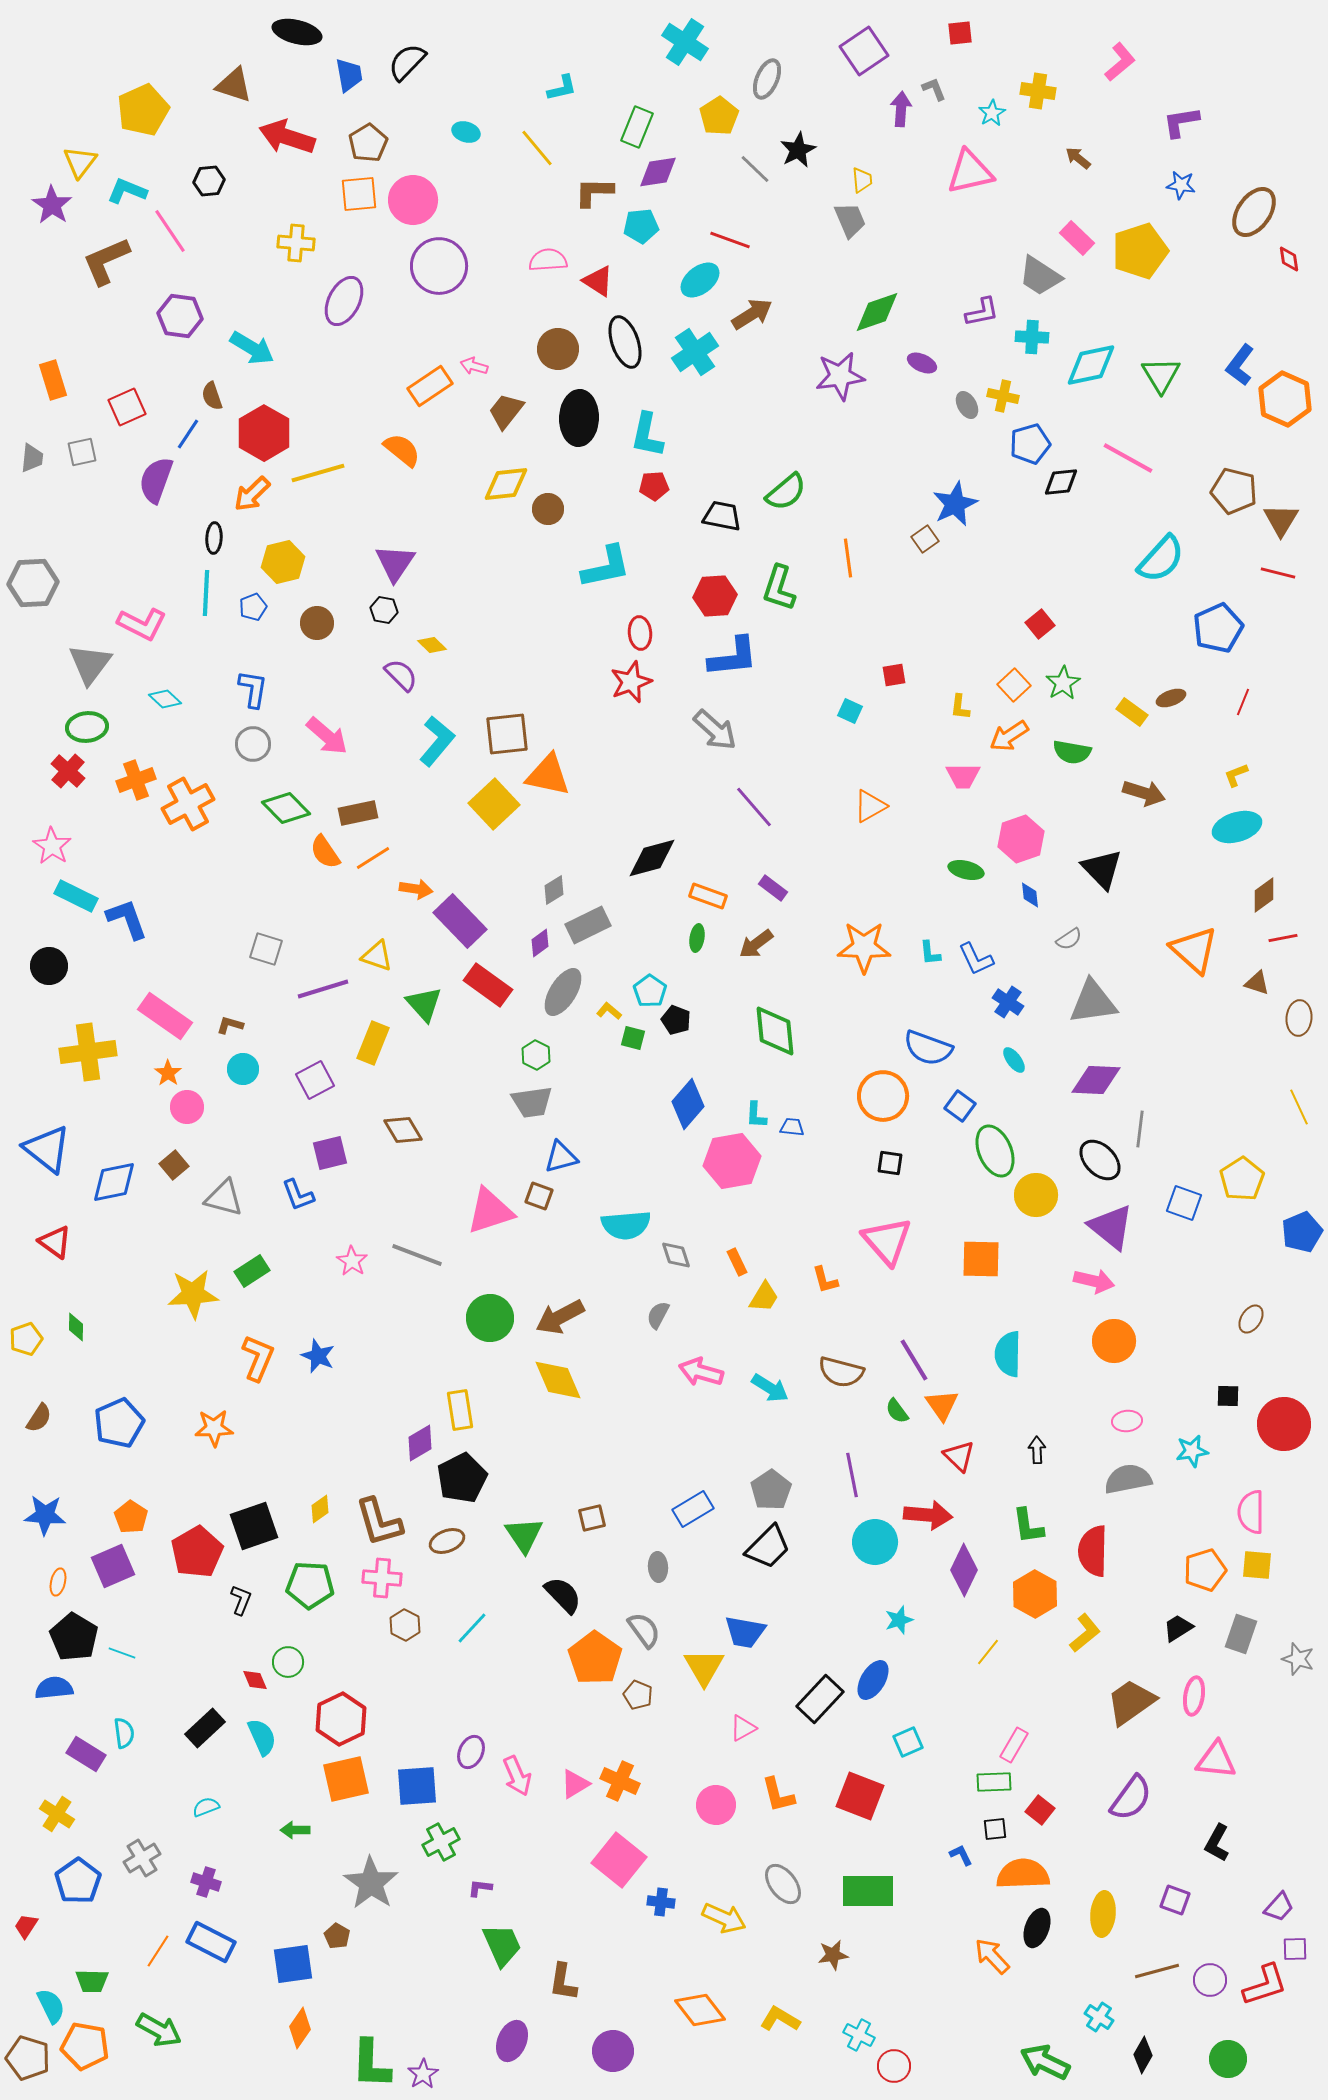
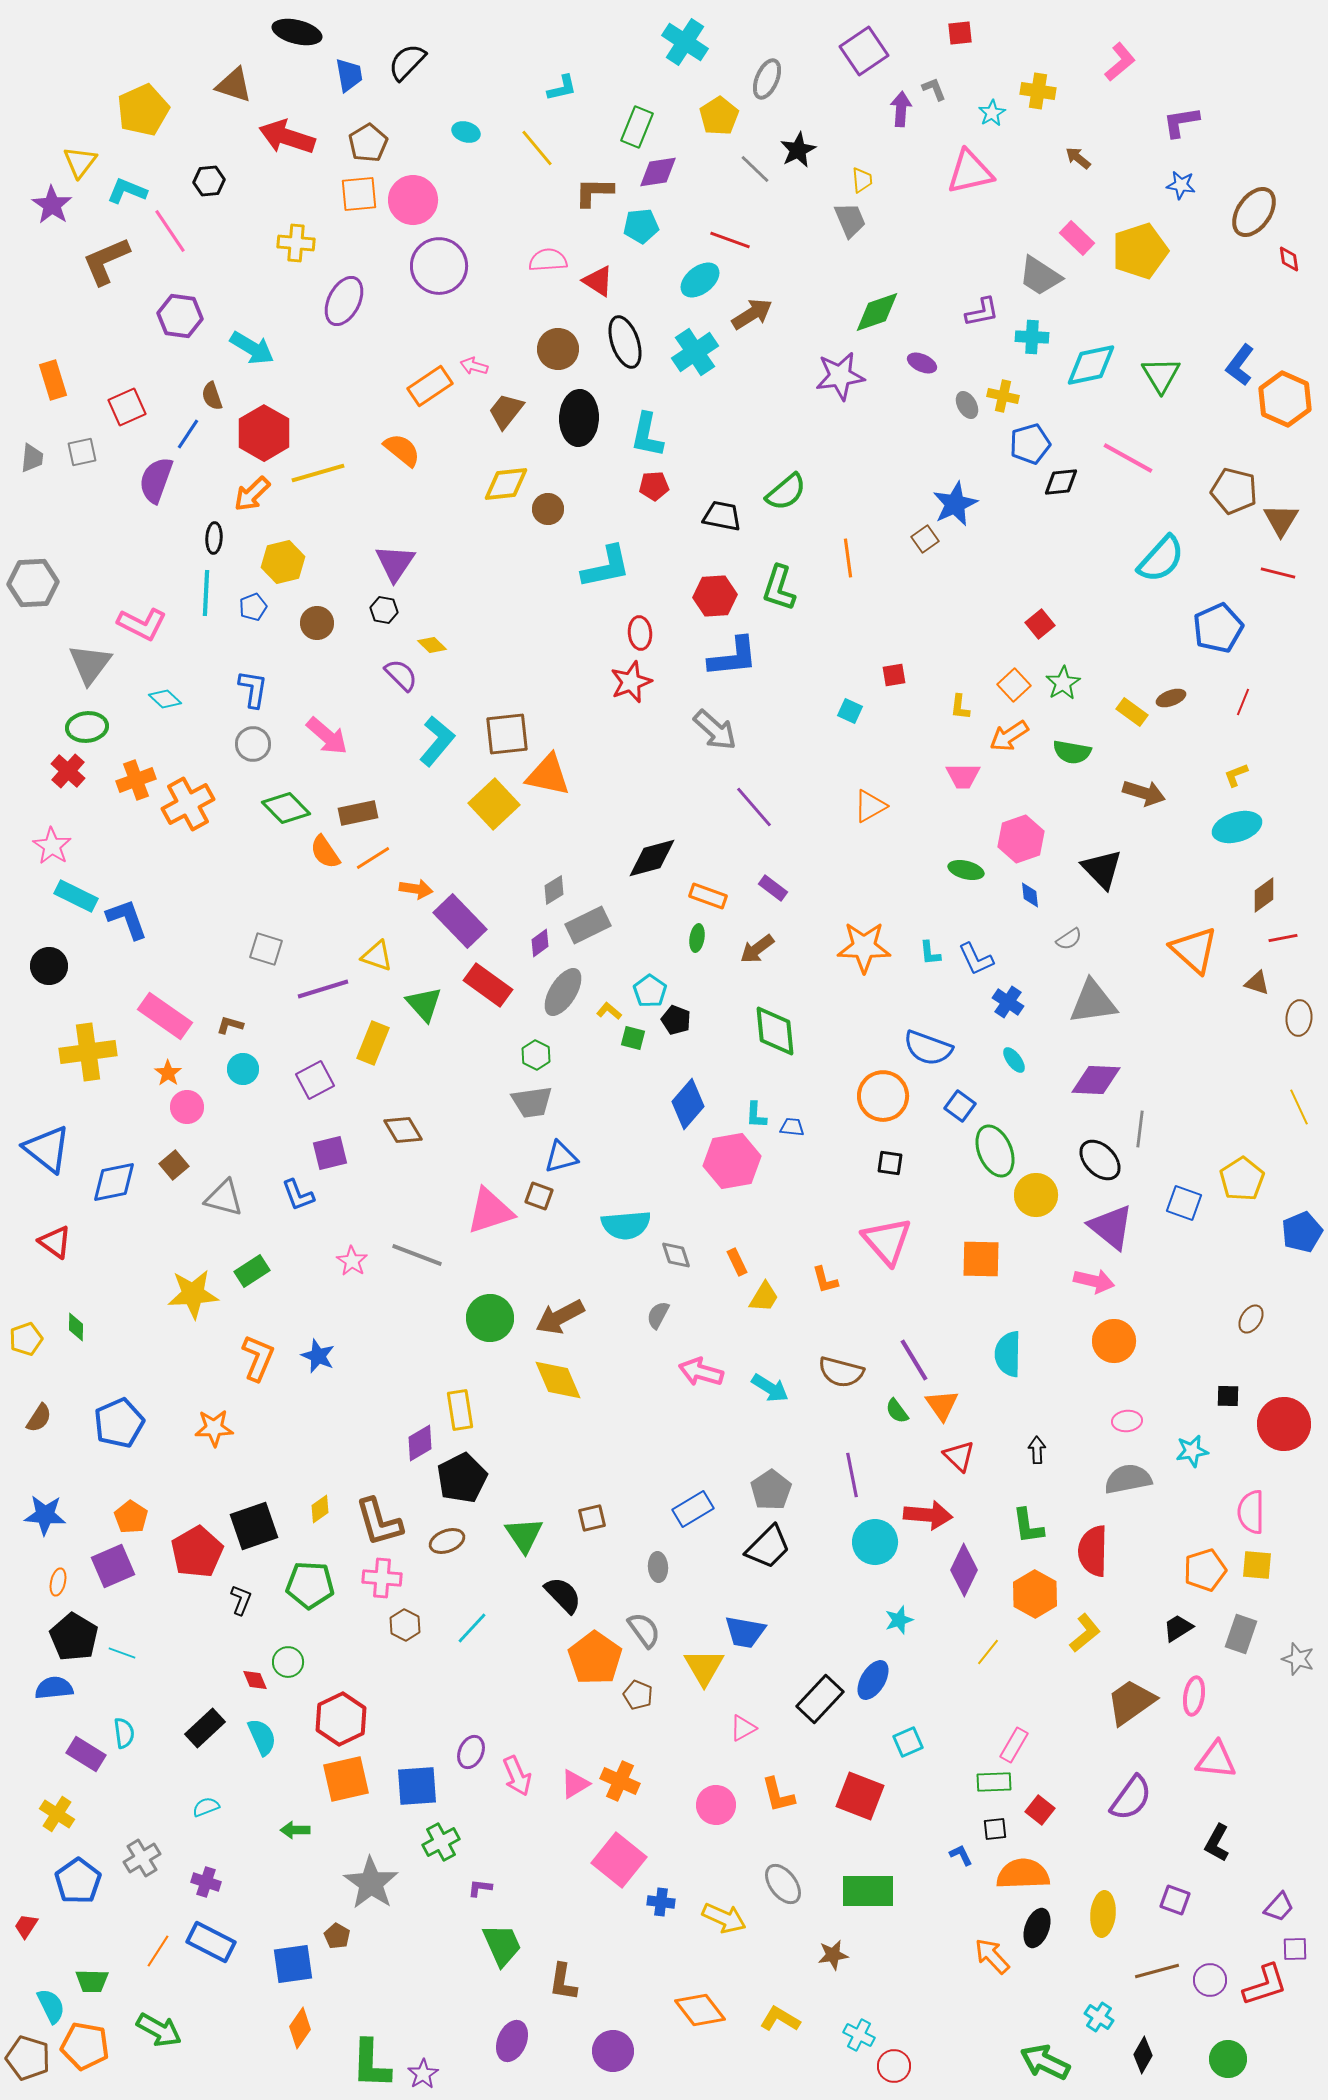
brown arrow at (756, 944): moved 1 px right, 5 px down
